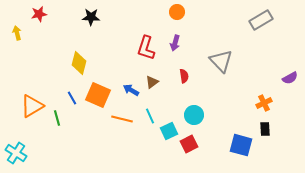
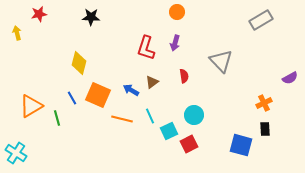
orange triangle: moved 1 px left
